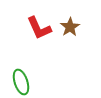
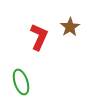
red L-shape: moved 9 px down; rotated 132 degrees counterclockwise
